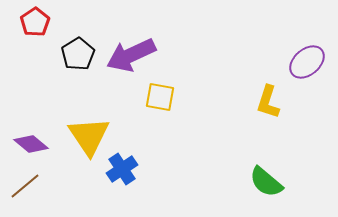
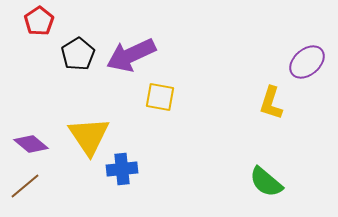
red pentagon: moved 4 px right, 1 px up
yellow L-shape: moved 3 px right, 1 px down
blue cross: rotated 28 degrees clockwise
